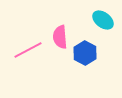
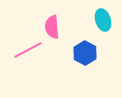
cyan ellipse: rotated 35 degrees clockwise
pink semicircle: moved 8 px left, 10 px up
